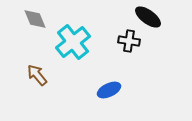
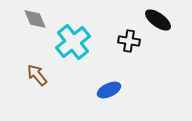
black ellipse: moved 10 px right, 3 px down
